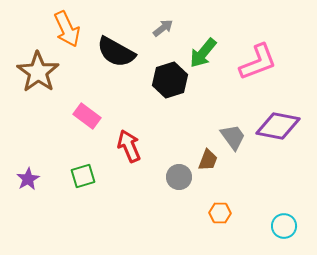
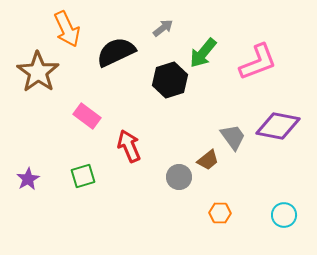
black semicircle: rotated 126 degrees clockwise
brown trapezoid: rotated 30 degrees clockwise
cyan circle: moved 11 px up
